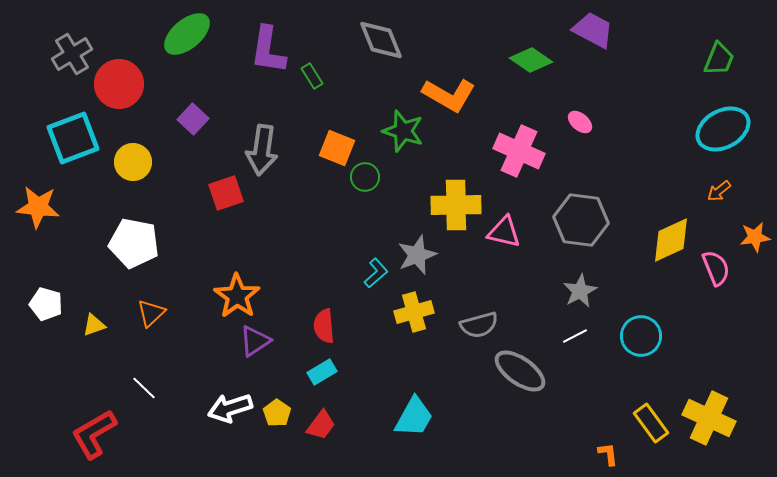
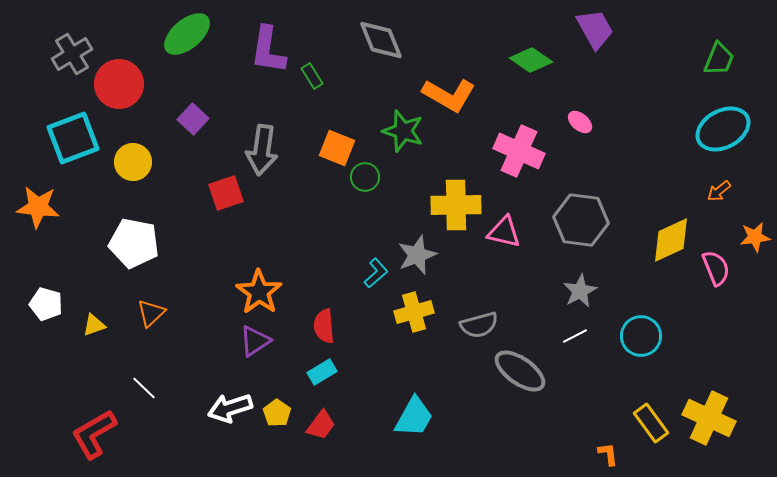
purple trapezoid at (593, 30): moved 2 px right, 1 px up; rotated 33 degrees clockwise
orange star at (237, 296): moved 22 px right, 4 px up
